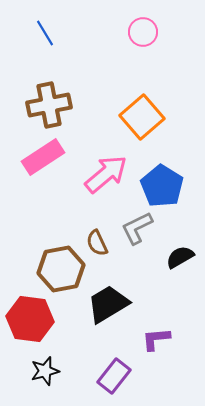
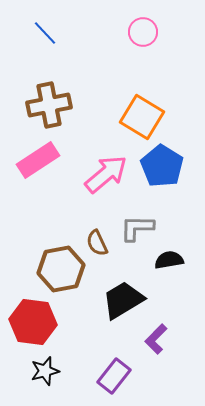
blue line: rotated 12 degrees counterclockwise
orange square: rotated 18 degrees counterclockwise
pink rectangle: moved 5 px left, 3 px down
blue pentagon: moved 20 px up
gray L-shape: rotated 27 degrees clockwise
black semicircle: moved 11 px left, 3 px down; rotated 20 degrees clockwise
black trapezoid: moved 15 px right, 4 px up
red hexagon: moved 3 px right, 3 px down
purple L-shape: rotated 40 degrees counterclockwise
